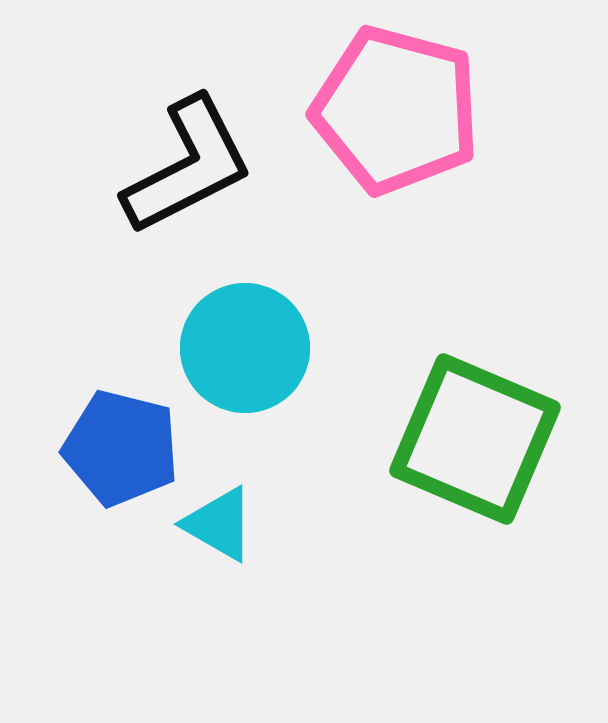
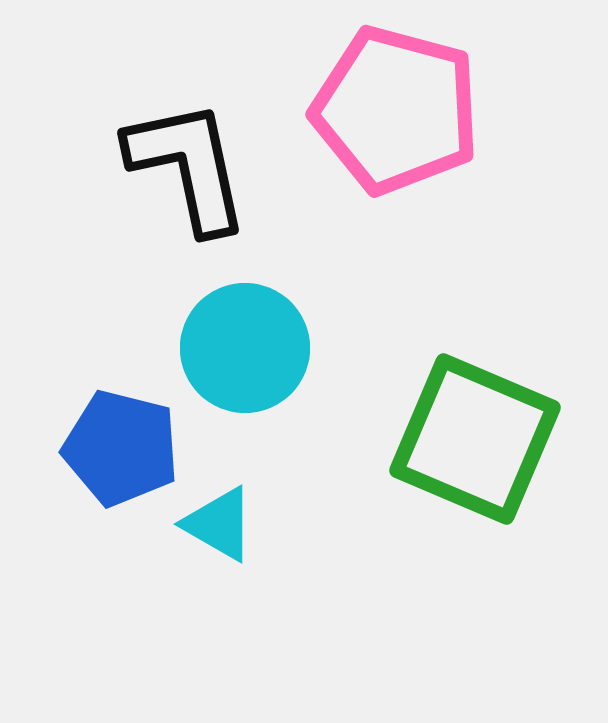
black L-shape: rotated 75 degrees counterclockwise
